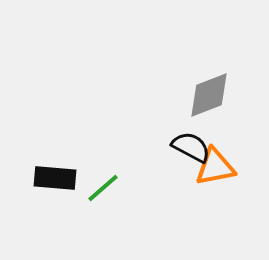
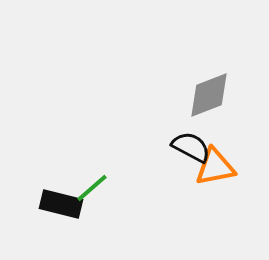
black rectangle: moved 6 px right, 26 px down; rotated 9 degrees clockwise
green line: moved 11 px left
